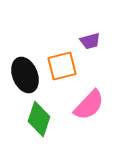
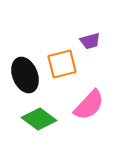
orange square: moved 2 px up
green diamond: rotated 72 degrees counterclockwise
